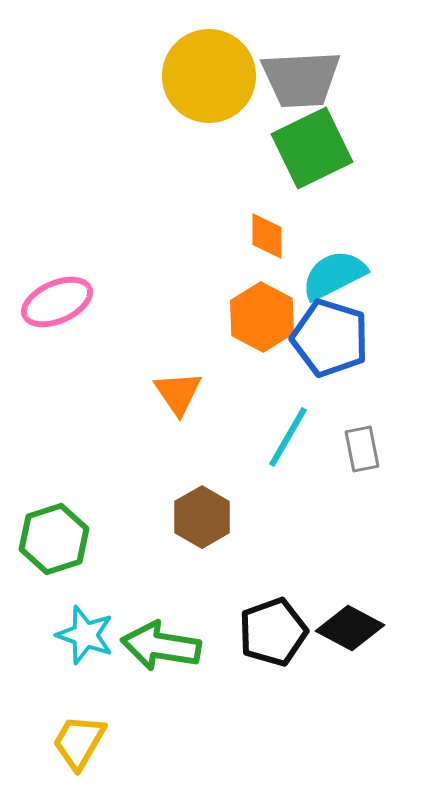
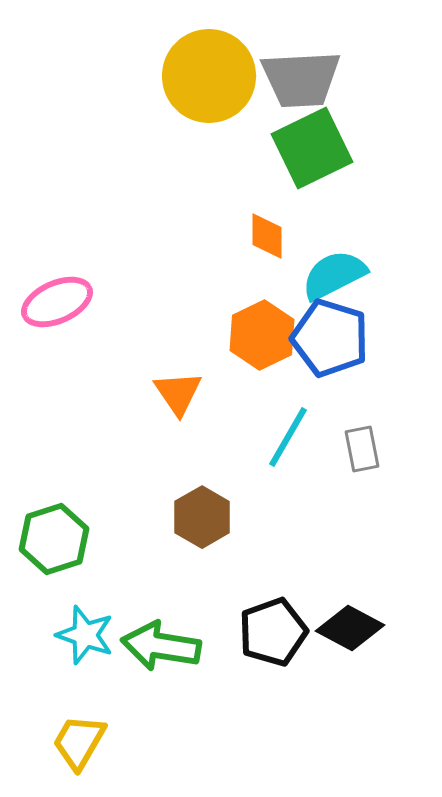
orange hexagon: moved 18 px down; rotated 6 degrees clockwise
